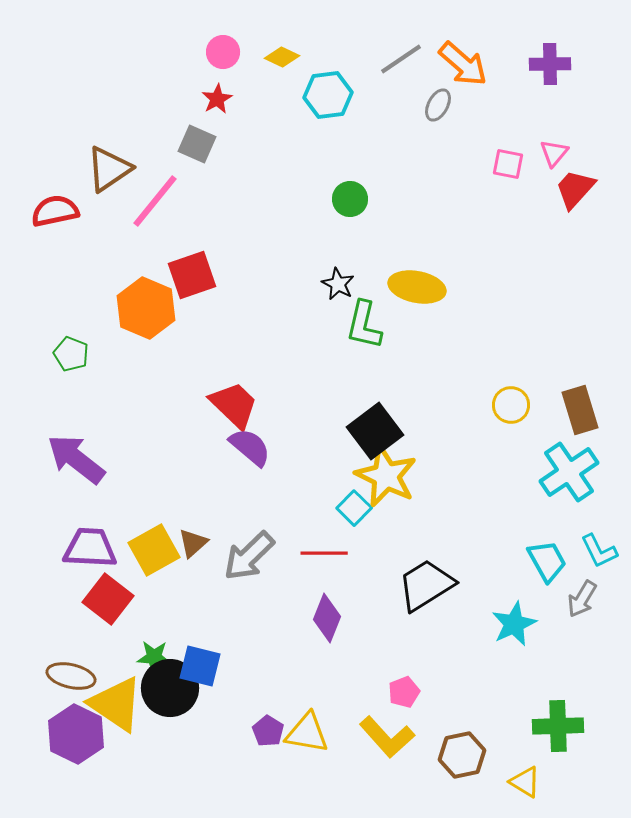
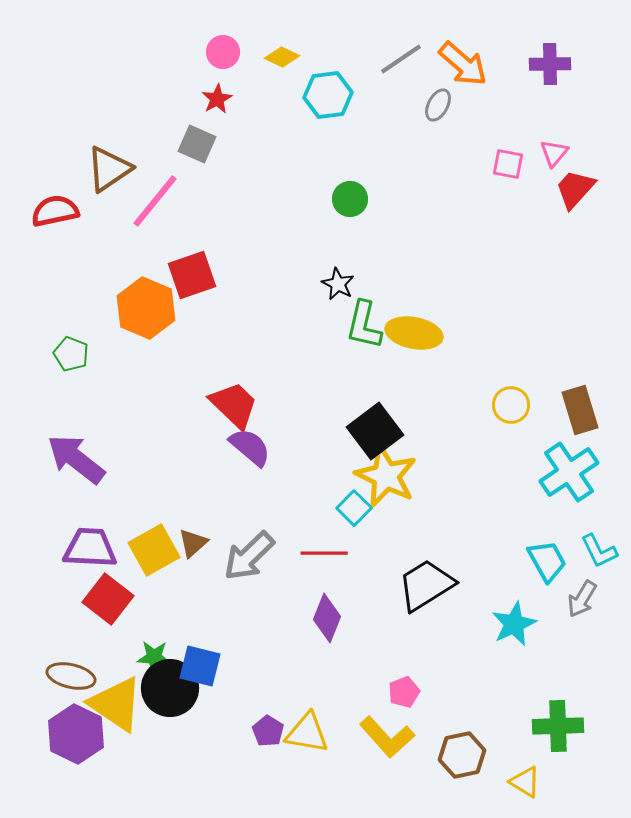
yellow ellipse at (417, 287): moved 3 px left, 46 px down
